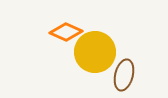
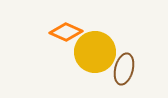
brown ellipse: moved 6 px up
